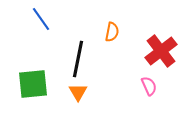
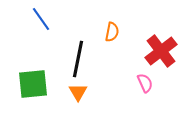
pink semicircle: moved 4 px left, 3 px up
